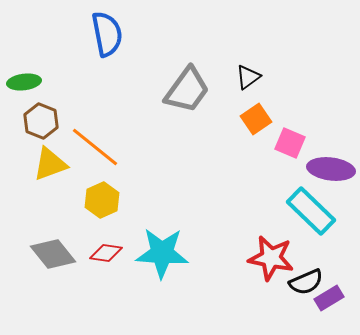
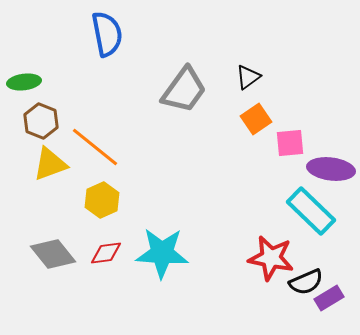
gray trapezoid: moved 3 px left
pink square: rotated 28 degrees counterclockwise
red diamond: rotated 16 degrees counterclockwise
